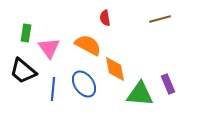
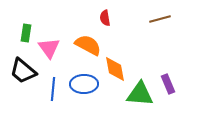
blue ellipse: rotated 56 degrees counterclockwise
